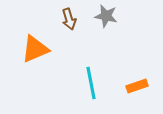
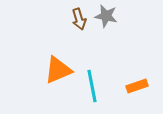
brown arrow: moved 10 px right
orange triangle: moved 23 px right, 21 px down
cyan line: moved 1 px right, 3 px down
